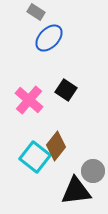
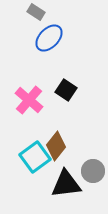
cyan square: rotated 16 degrees clockwise
black triangle: moved 10 px left, 7 px up
